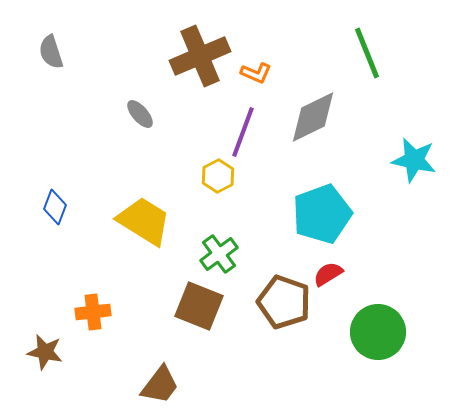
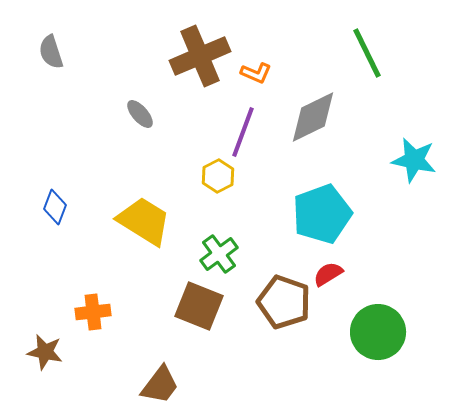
green line: rotated 4 degrees counterclockwise
